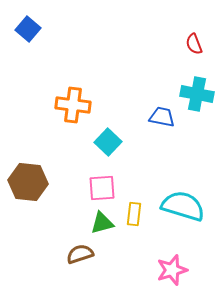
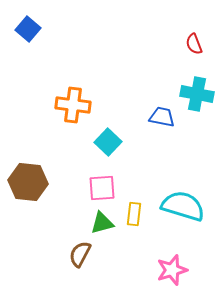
brown semicircle: rotated 44 degrees counterclockwise
